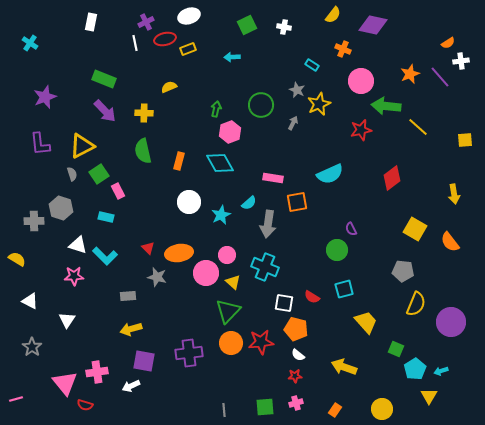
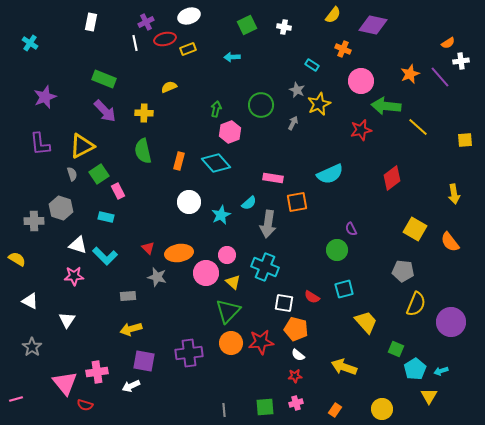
cyan diamond at (220, 163): moved 4 px left; rotated 12 degrees counterclockwise
